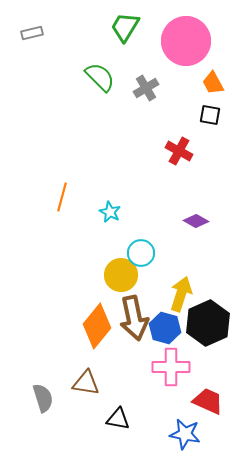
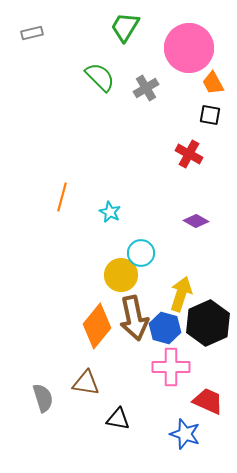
pink circle: moved 3 px right, 7 px down
red cross: moved 10 px right, 3 px down
blue star: rotated 8 degrees clockwise
